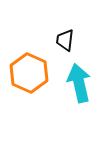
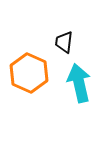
black trapezoid: moved 1 px left, 2 px down
